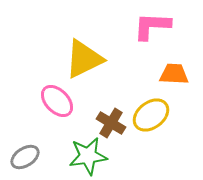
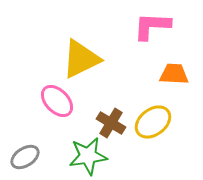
yellow triangle: moved 3 px left
yellow ellipse: moved 2 px right, 7 px down
